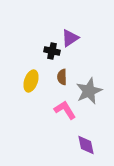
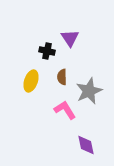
purple triangle: rotated 30 degrees counterclockwise
black cross: moved 5 px left
